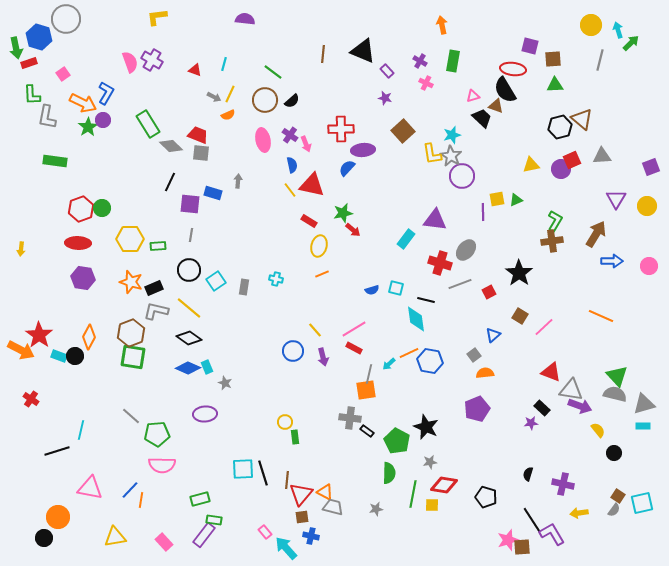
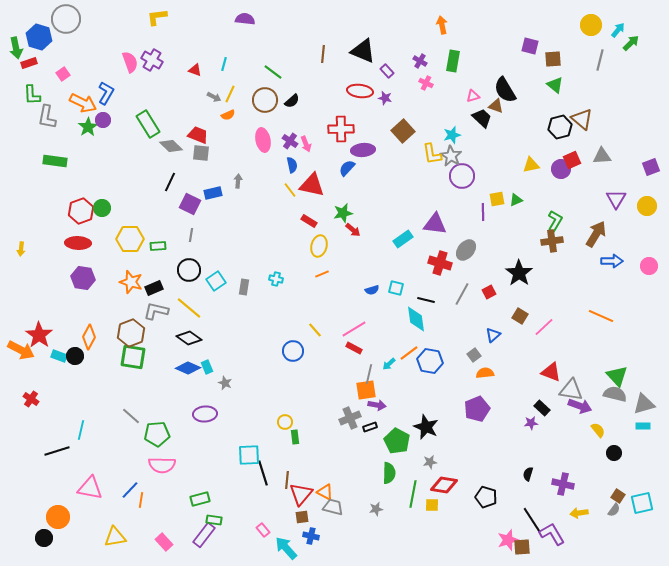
cyan arrow at (618, 30): rotated 56 degrees clockwise
red ellipse at (513, 69): moved 153 px left, 22 px down
green triangle at (555, 85): rotated 42 degrees clockwise
purple cross at (290, 135): moved 6 px down
blue rectangle at (213, 193): rotated 30 degrees counterclockwise
purple square at (190, 204): rotated 20 degrees clockwise
red hexagon at (81, 209): moved 2 px down
purple triangle at (435, 220): moved 4 px down
cyan rectangle at (406, 239): moved 3 px left; rotated 18 degrees clockwise
gray line at (460, 284): moved 2 px right, 10 px down; rotated 40 degrees counterclockwise
orange line at (409, 353): rotated 12 degrees counterclockwise
purple arrow at (323, 357): moved 54 px right, 48 px down; rotated 66 degrees counterclockwise
gray cross at (350, 418): rotated 30 degrees counterclockwise
black rectangle at (367, 431): moved 3 px right, 4 px up; rotated 56 degrees counterclockwise
cyan square at (243, 469): moved 6 px right, 14 px up
pink rectangle at (265, 532): moved 2 px left, 2 px up
